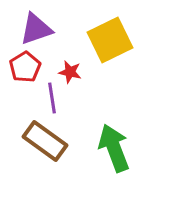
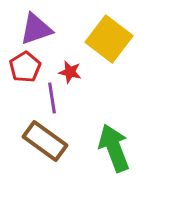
yellow square: moved 1 px left, 1 px up; rotated 27 degrees counterclockwise
